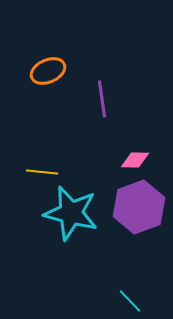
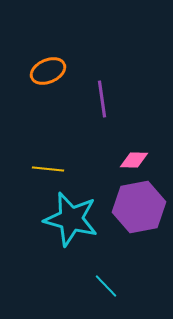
pink diamond: moved 1 px left
yellow line: moved 6 px right, 3 px up
purple hexagon: rotated 9 degrees clockwise
cyan star: moved 6 px down
cyan line: moved 24 px left, 15 px up
